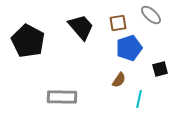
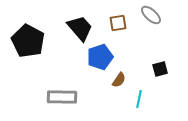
black trapezoid: moved 1 px left, 1 px down
blue pentagon: moved 29 px left, 9 px down
